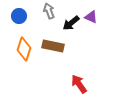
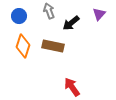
purple triangle: moved 8 px right, 3 px up; rotated 48 degrees clockwise
orange diamond: moved 1 px left, 3 px up
red arrow: moved 7 px left, 3 px down
